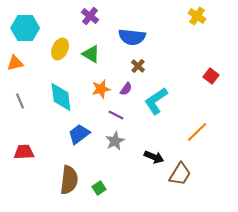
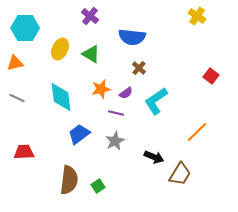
brown cross: moved 1 px right, 2 px down
purple semicircle: moved 4 px down; rotated 16 degrees clockwise
gray line: moved 3 px left, 3 px up; rotated 42 degrees counterclockwise
purple line: moved 2 px up; rotated 14 degrees counterclockwise
green square: moved 1 px left, 2 px up
